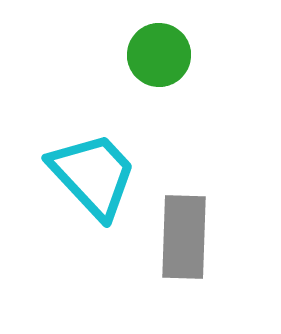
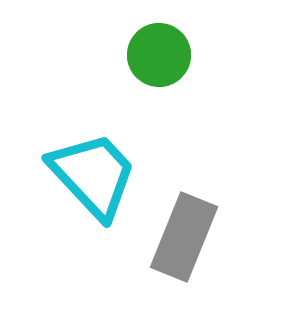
gray rectangle: rotated 20 degrees clockwise
